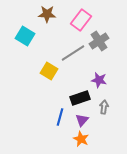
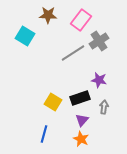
brown star: moved 1 px right, 1 px down
yellow square: moved 4 px right, 31 px down
blue line: moved 16 px left, 17 px down
